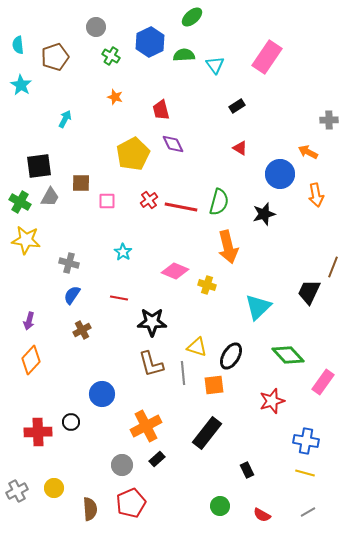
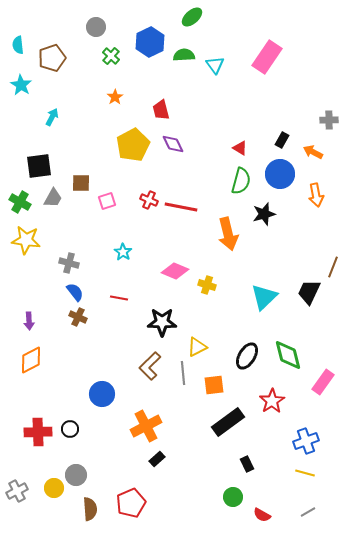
green cross at (111, 56): rotated 12 degrees clockwise
brown pentagon at (55, 57): moved 3 px left, 1 px down
orange star at (115, 97): rotated 21 degrees clockwise
black rectangle at (237, 106): moved 45 px right, 34 px down; rotated 28 degrees counterclockwise
cyan arrow at (65, 119): moved 13 px left, 2 px up
orange arrow at (308, 152): moved 5 px right
yellow pentagon at (133, 154): moved 9 px up
gray trapezoid at (50, 197): moved 3 px right, 1 px down
red cross at (149, 200): rotated 30 degrees counterclockwise
pink square at (107, 201): rotated 18 degrees counterclockwise
green semicircle at (219, 202): moved 22 px right, 21 px up
orange arrow at (228, 247): moved 13 px up
blue semicircle at (72, 295): moved 3 px right, 3 px up; rotated 108 degrees clockwise
cyan triangle at (258, 307): moved 6 px right, 10 px up
purple arrow at (29, 321): rotated 18 degrees counterclockwise
black star at (152, 322): moved 10 px right
brown cross at (82, 330): moved 4 px left, 13 px up; rotated 36 degrees counterclockwise
yellow triangle at (197, 347): rotated 45 degrees counterclockwise
green diamond at (288, 355): rotated 28 degrees clockwise
black ellipse at (231, 356): moved 16 px right
orange diamond at (31, 360): rotated 20 degrees clockwise
brown L-shape at (151, 364): moved 1 px left, 2 px down; rotated 60 degrees clockwise
red star at (272, 401): rotated 15 degrees counterclockwise
black circle at (71, 422): moved 1 px left, 7 px down
black rectangle at (207, 433): moved 21 px right, 11 px up; rotated 16 degrees clockwise
blue cross at (306, 441): rotated 30 degrees counterclockwise
gray circle at (122, 465): moved 46 px left, 10 px down
black rectangle at (247, 470): moved 6 px up
green circle at (220, 506): moved 13 px right, 9 px up
